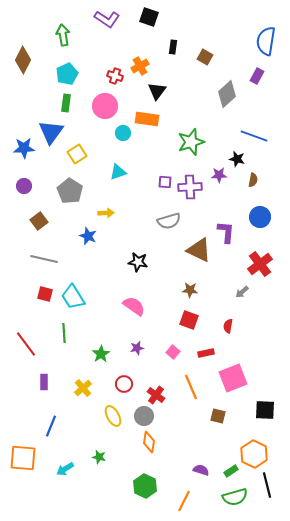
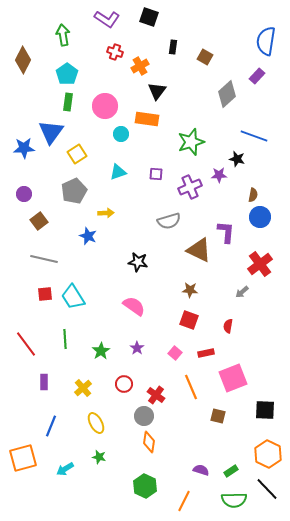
cyan pentagon at (67, 74): rotated 10 degrees counterclockwise
red cross at (115, 76): moved 24 px up
purple rectangle at (257, 76): rotated 14 degrees clockwise
green rectangle at (66, 103): moved 2 px right, 1 px up
cyan circle at (123, 133): moved 2 px left, 1 px down
brown semicircle at (253, 180): moved 15 px down
purple square at (165, 182): moved 9 px left, 8 px up
purple circle at (24, 186): moved 8 px down
purple cross at (190, 187): rotated 20 degrees counterclockwise
gray pentagon at (70, 191): moved 4 px right; rotated 15 degrees clockwise
red square at (45, 294): rotated 21 degrees counterclockwise
green line at (64, 333): moved 1 px right, 6 px down
purple star at (137, 348): rotated 24 degrees counterclockwise
pink square at (173, 352): moved 2 px right, 1 px down
green star at (101, 354): moved 3 px up
yellow ellipse at (113, 416): moved 17 px left, 7 px down
orange hexagon at (254, 454): moved 14 px right
orange square at (23, 458): rotated 20 degrees counterclockwise
black line at (267, 485): moved 4 px down; rotated 30 degrees counterclockwise
green semicircle at (235, 497): moved 1 px left, 3 px down; rotated 15 degrees clockwise
